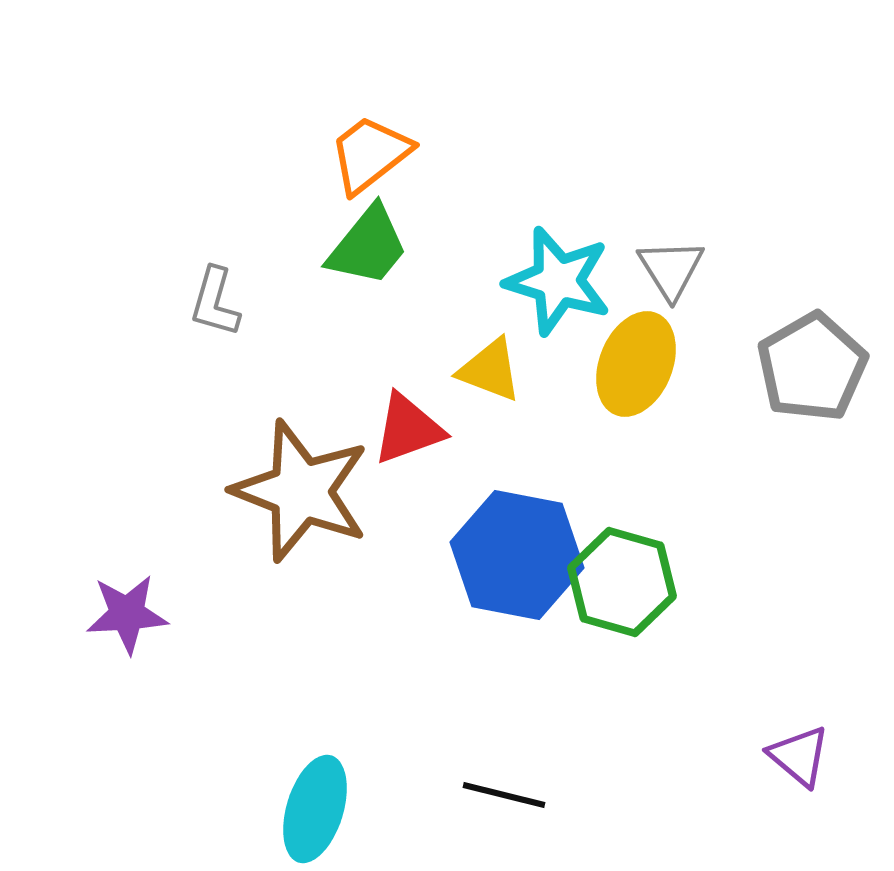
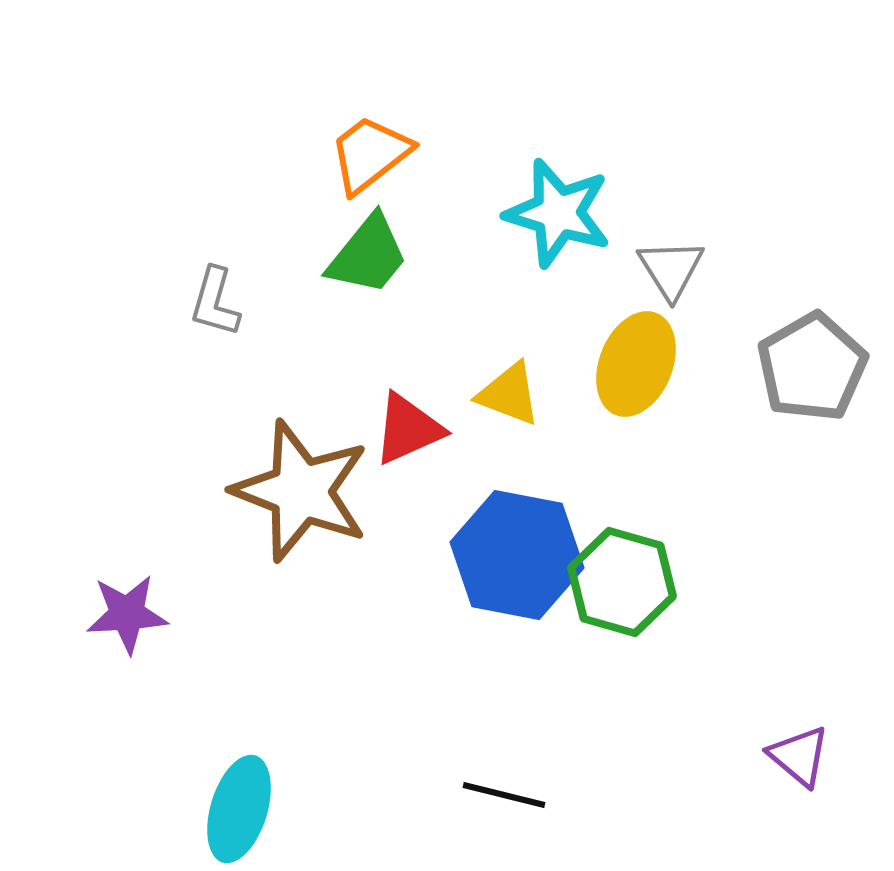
green trapezoid: moved 9 px down
cyan star: moved 68 px up
yellow triangle: moved 19 px right, 24 px down
red triangle: rotated 4 degrees counterclockwise
cyan ellipse: moved 76 px left
